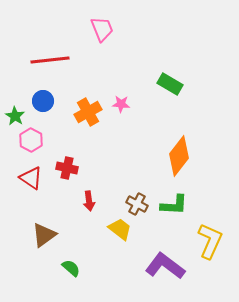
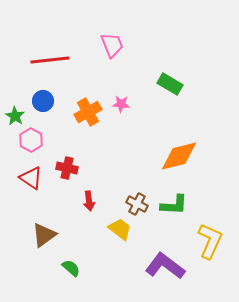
pink trapezoid: moved 10 px right, 16 px down
orange diamond: rotated 39 degrees clockwise
